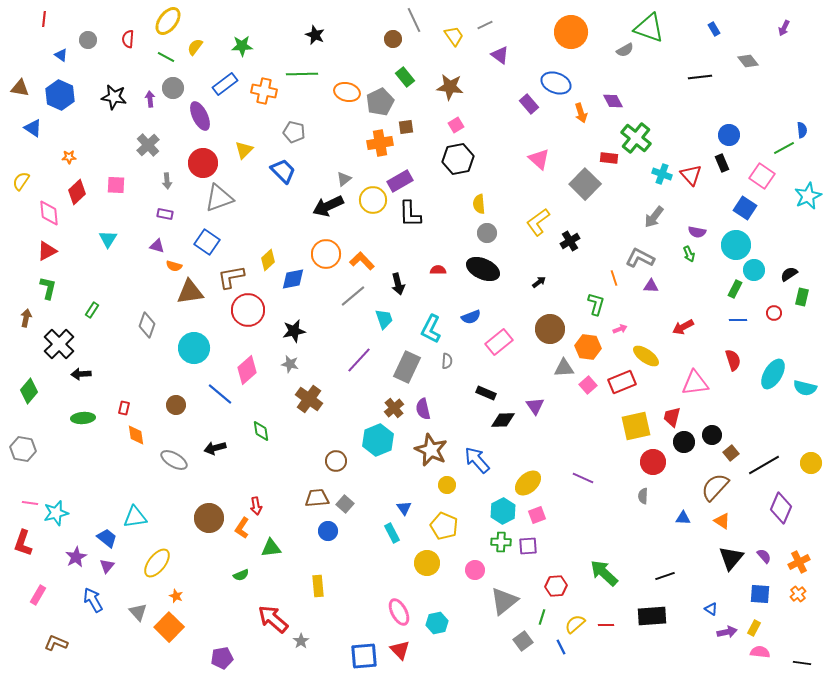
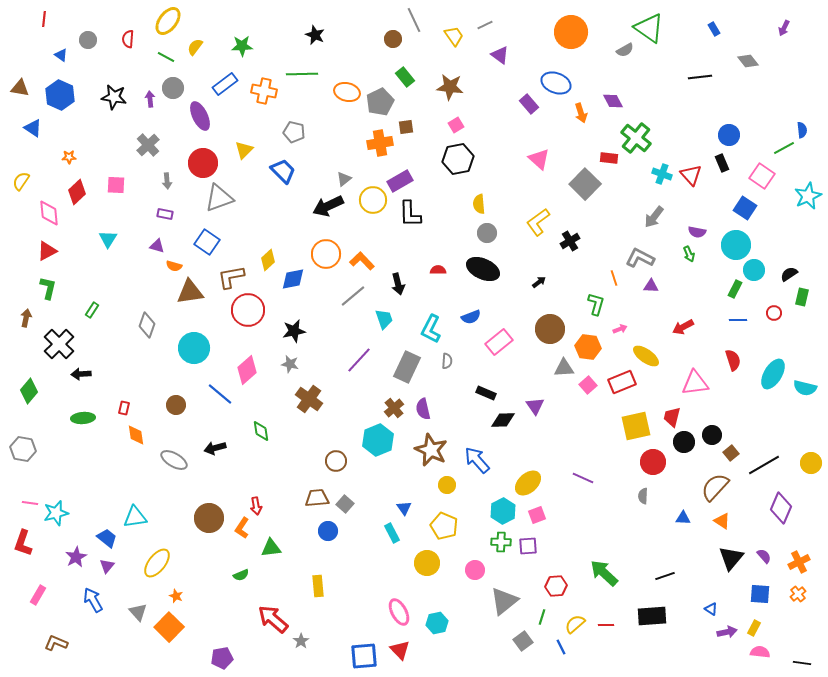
green triangle at (649, 28): rotated 16 degrees clockwise
